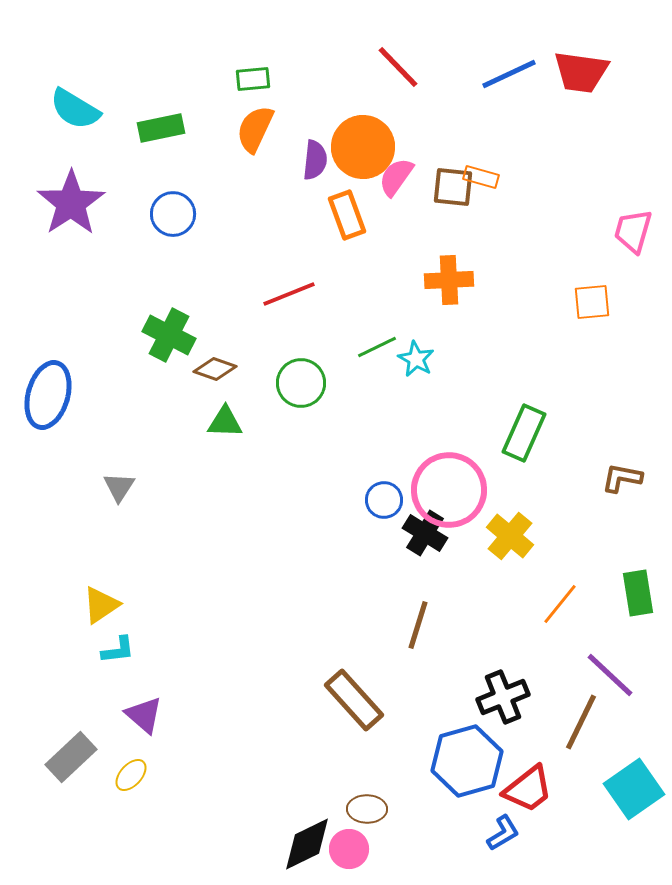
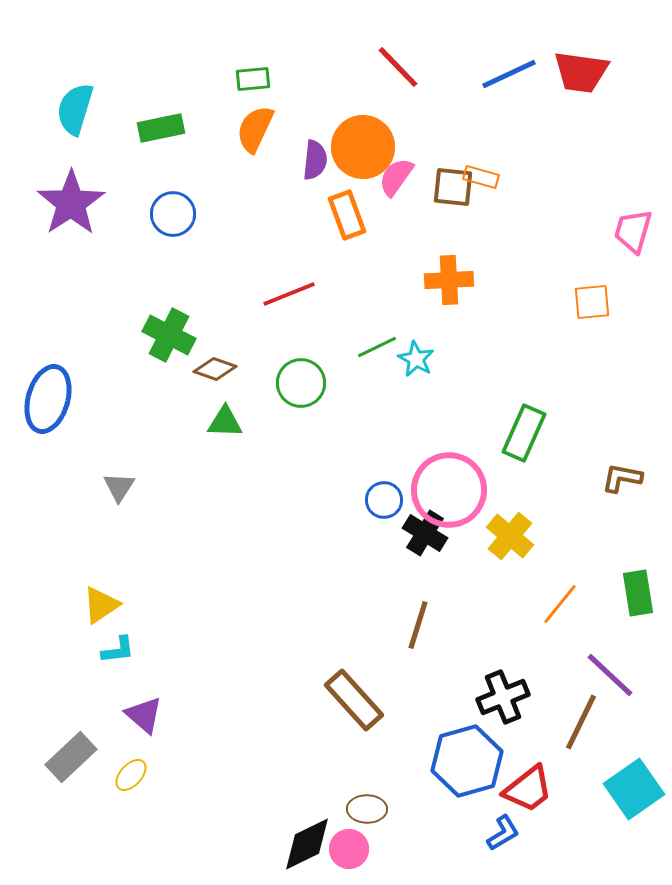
cyan semicircle at (75, 109): rotated 76 degrees clockwise
blue ellipse at (48, 395): moved 4 px down
